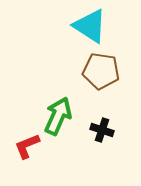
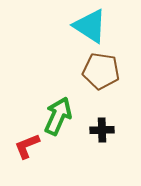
black cross: rotated 20 degrees counterclockwise
